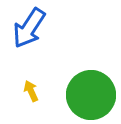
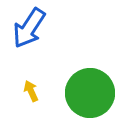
green circle: moved 1 px left, 2 px up
